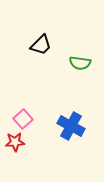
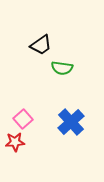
black trapezoid: rotated 10 degrees clockwise
green semicircle: moved 18 px left, 5 px down
blue cross: moved 4 px up; rotated 20 degrees clockwise
